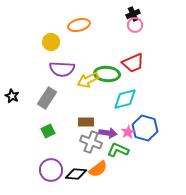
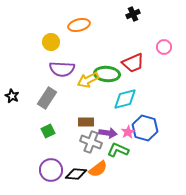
pink circle: moved 29 px right, 22 px down
